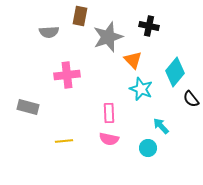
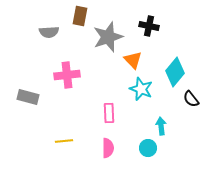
gray rectangle: moved 10 px up
cyan arrow: rotated 36 degrees clockwise
pink semicircle: moved 1 px left, 9 px down; rotated 102 degrees counterclockwise
